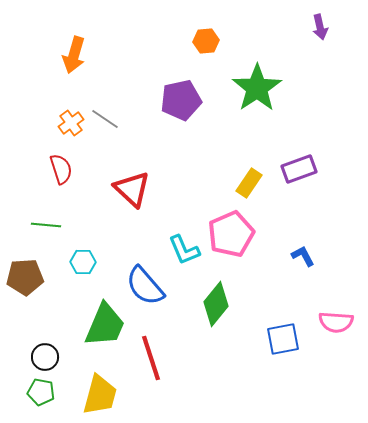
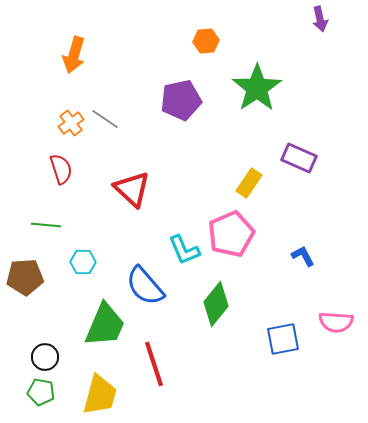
purple arrow: moved 8 px up
purple rectangle: moved 11 px up; rotated 44 degrees clockwise
red line: moved 3 px right, 6 px down
